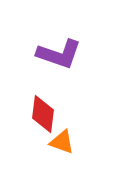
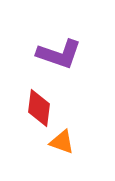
red diamond: moved 4 px left, 6 px up
